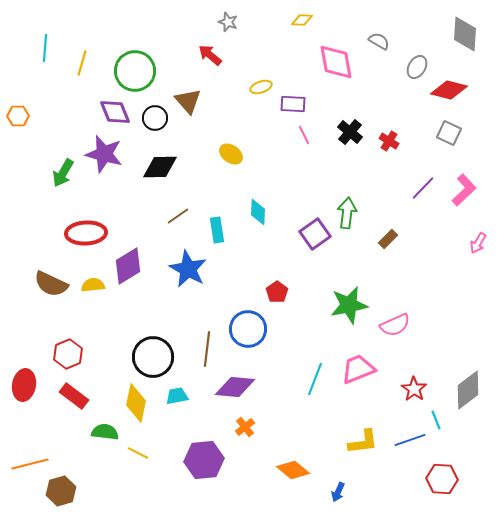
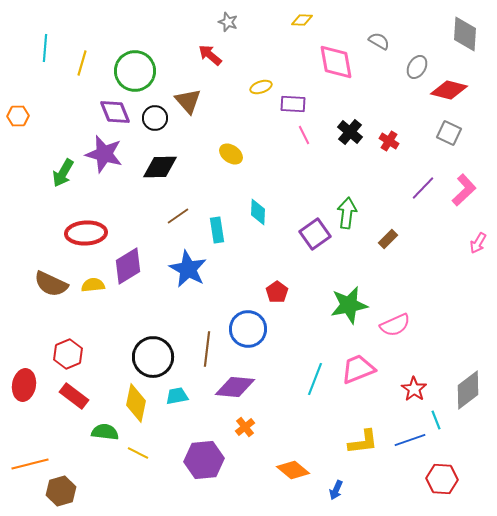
blue arrow at (338, 492): moved 2 px left, 2 px up
